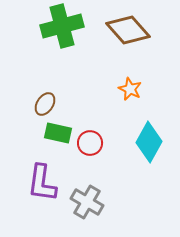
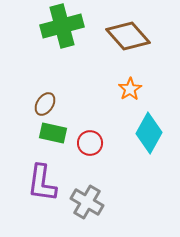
brown diamond: moved 6 px down
orange star: rotated 15 degrees clockwise
green rectangle: moved 5 px left
cyan diamond: moved 9 px up
